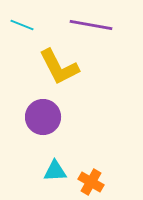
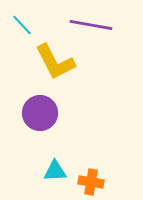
cyan line: rotated 25 degrees clockwise
yellow L-shape: moved 4 px left, 5 px up
purple circle: moved 3 px left, 4 px up
orange cross: rotated 20 degrees counterclockwise
